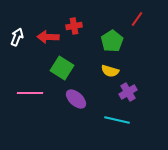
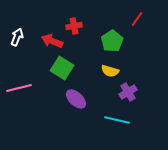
red arrow: moved 4 px right, 4 px down; rotated 20 degrees clockwise
pink line: moved 11 px left, 5 px up; rotated 15 degrees counterclockwise
